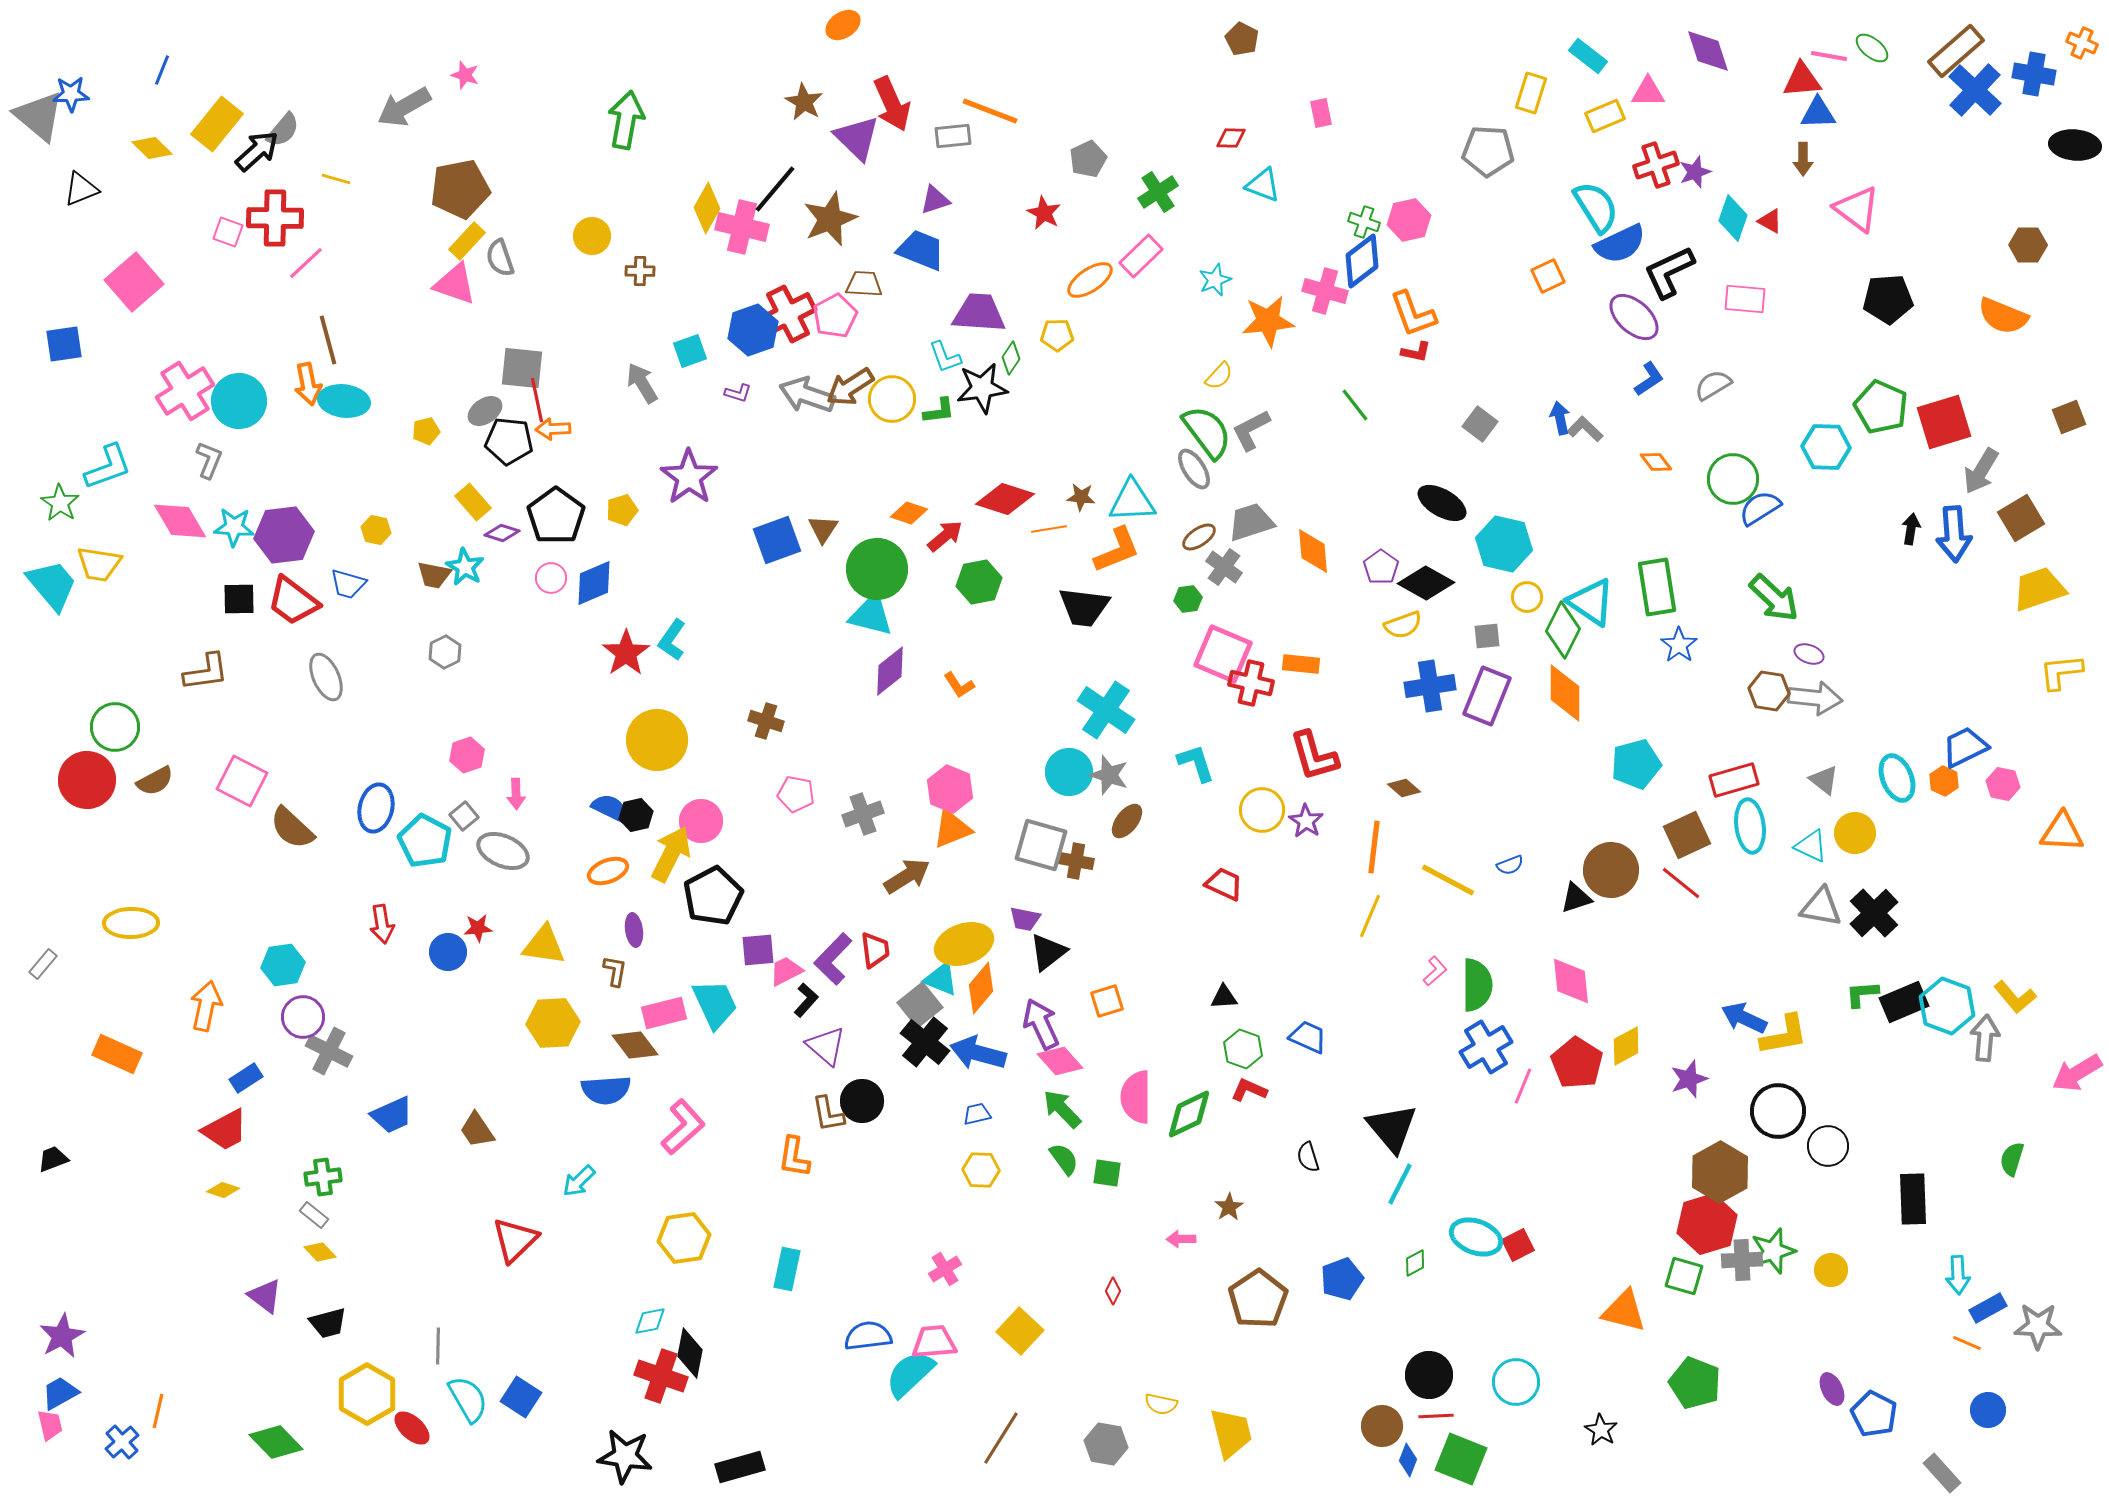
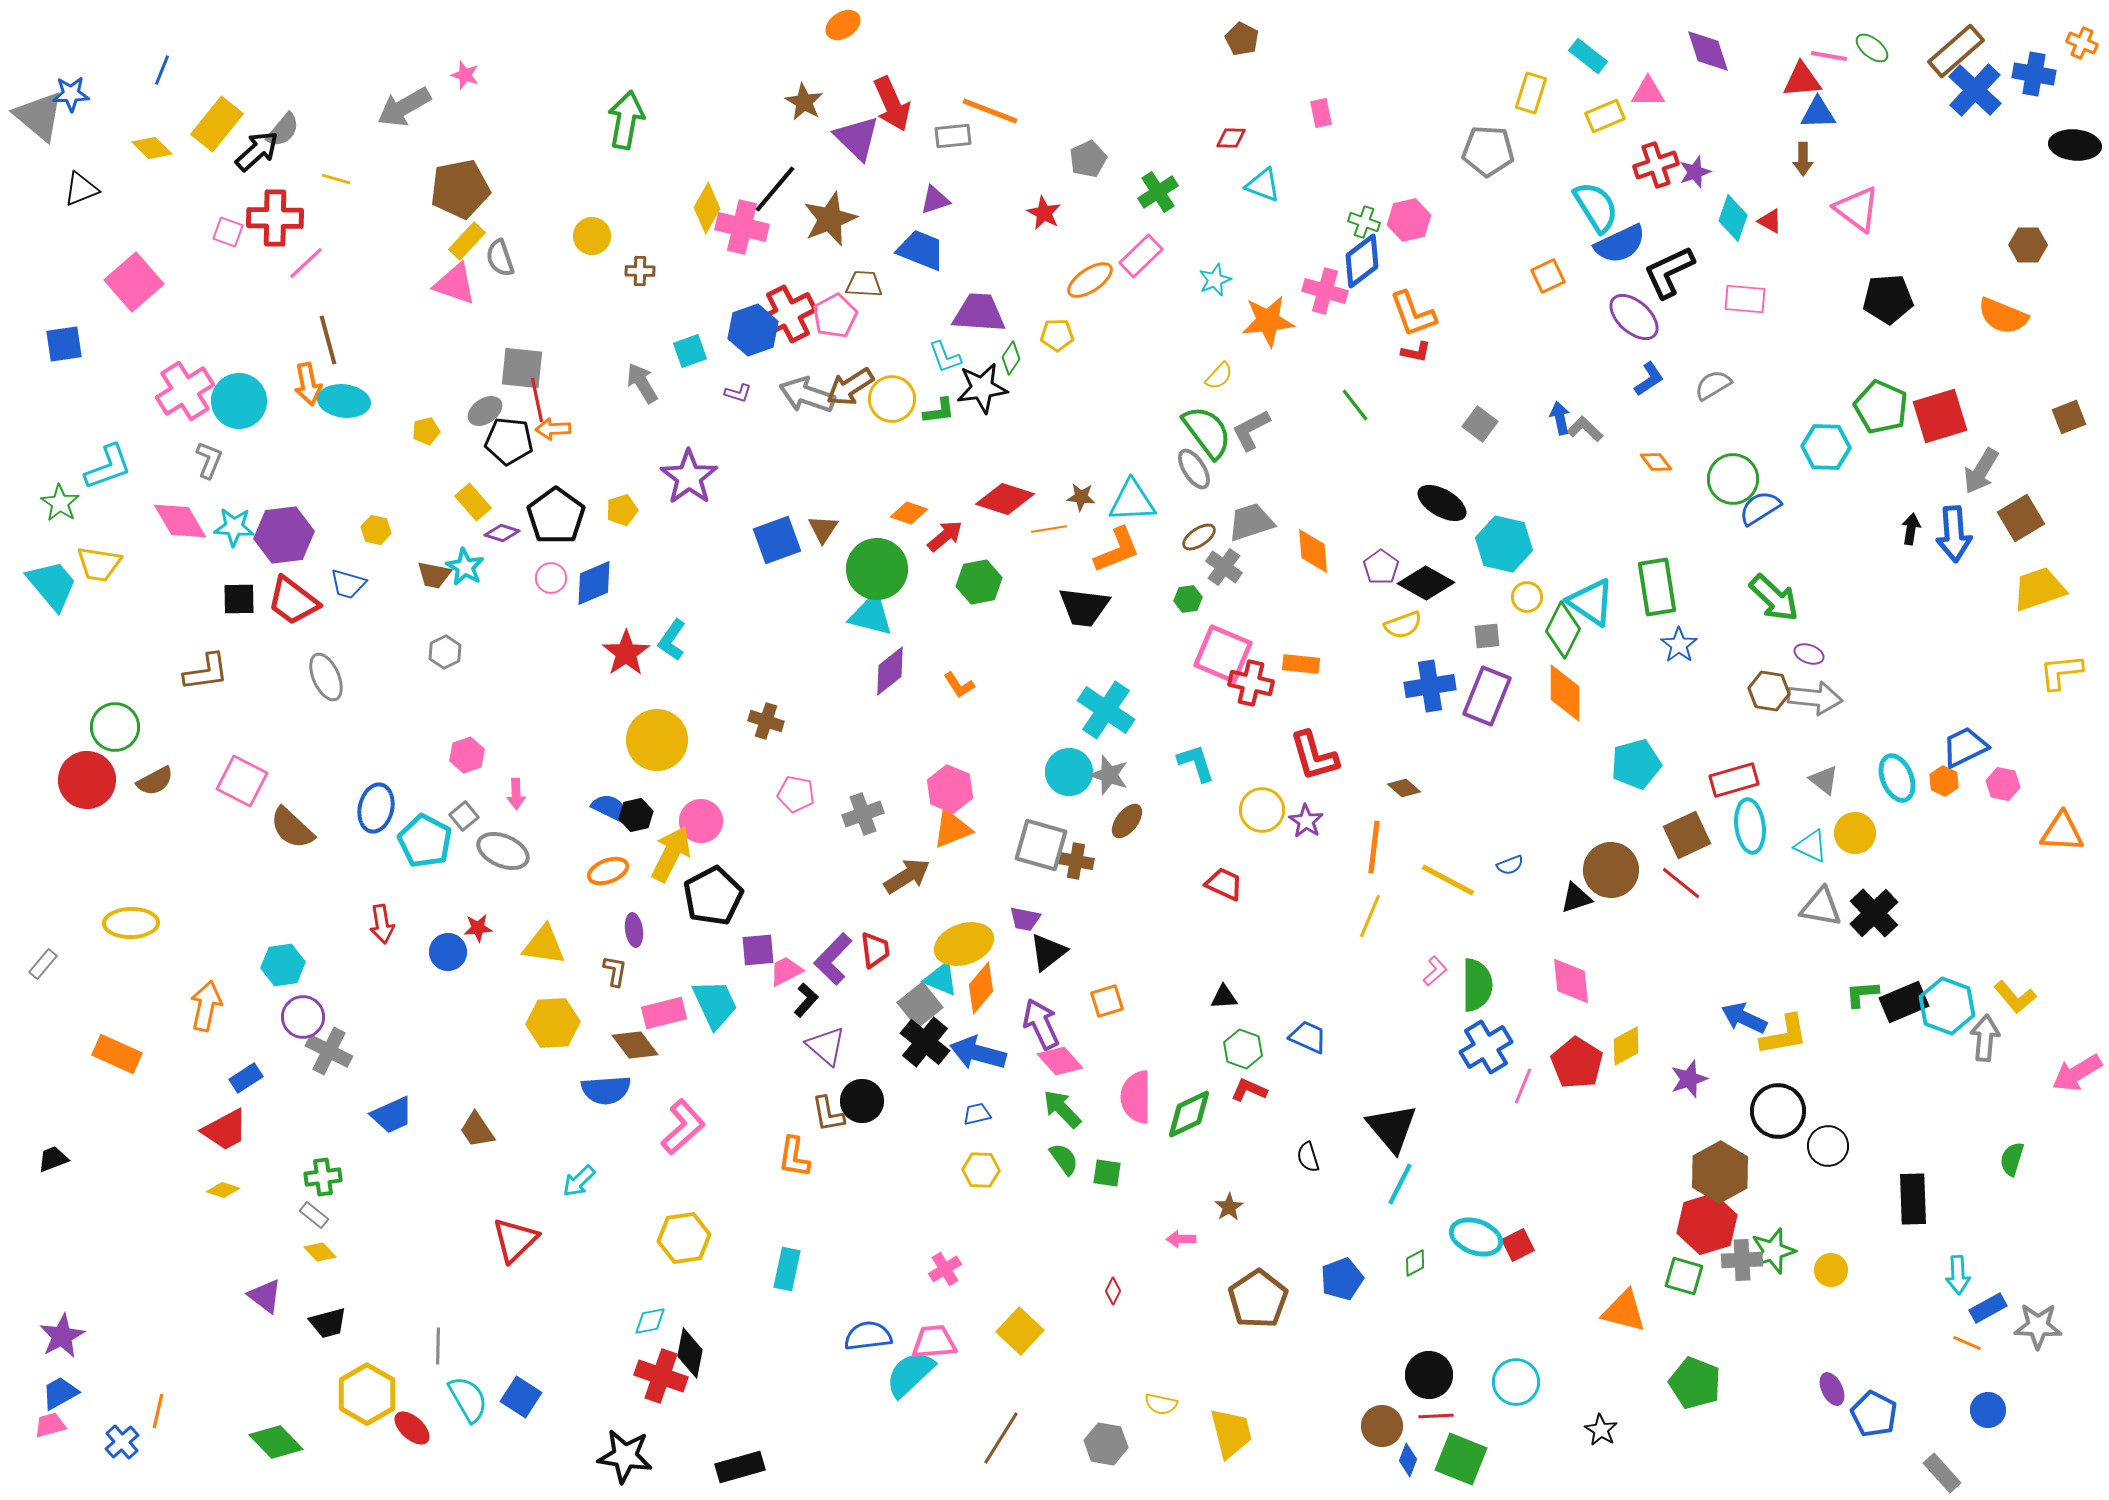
red square at (1944, 422): moved 4 px left, 6 px up
pink trapezoid at (50, 1425): rotated 92 degrees counterclockwise
